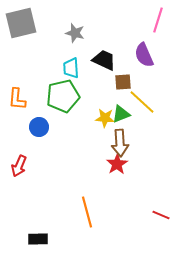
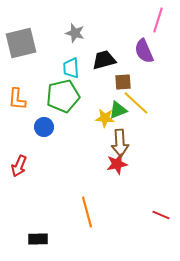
gray square: moved 20 px down
purple semicircle: moved 4 px up
black trapezoid: rotated 40 degrees counterclockwise
yellow line: moved 6 px left, 1 px down
green triangle: moved 3 px left, 4 px up
blue circle: moved 5 px right
red star: rotated 20 degrees clockwise
